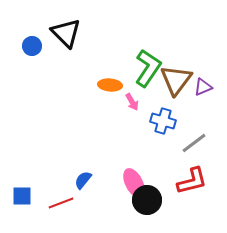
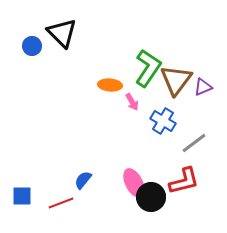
black triangle: moved 4 px left
blue cross: rotated 15 degrees clockwise
red L-shape: moved 8 px left
black circle: moved 4 px right, 3 px up
